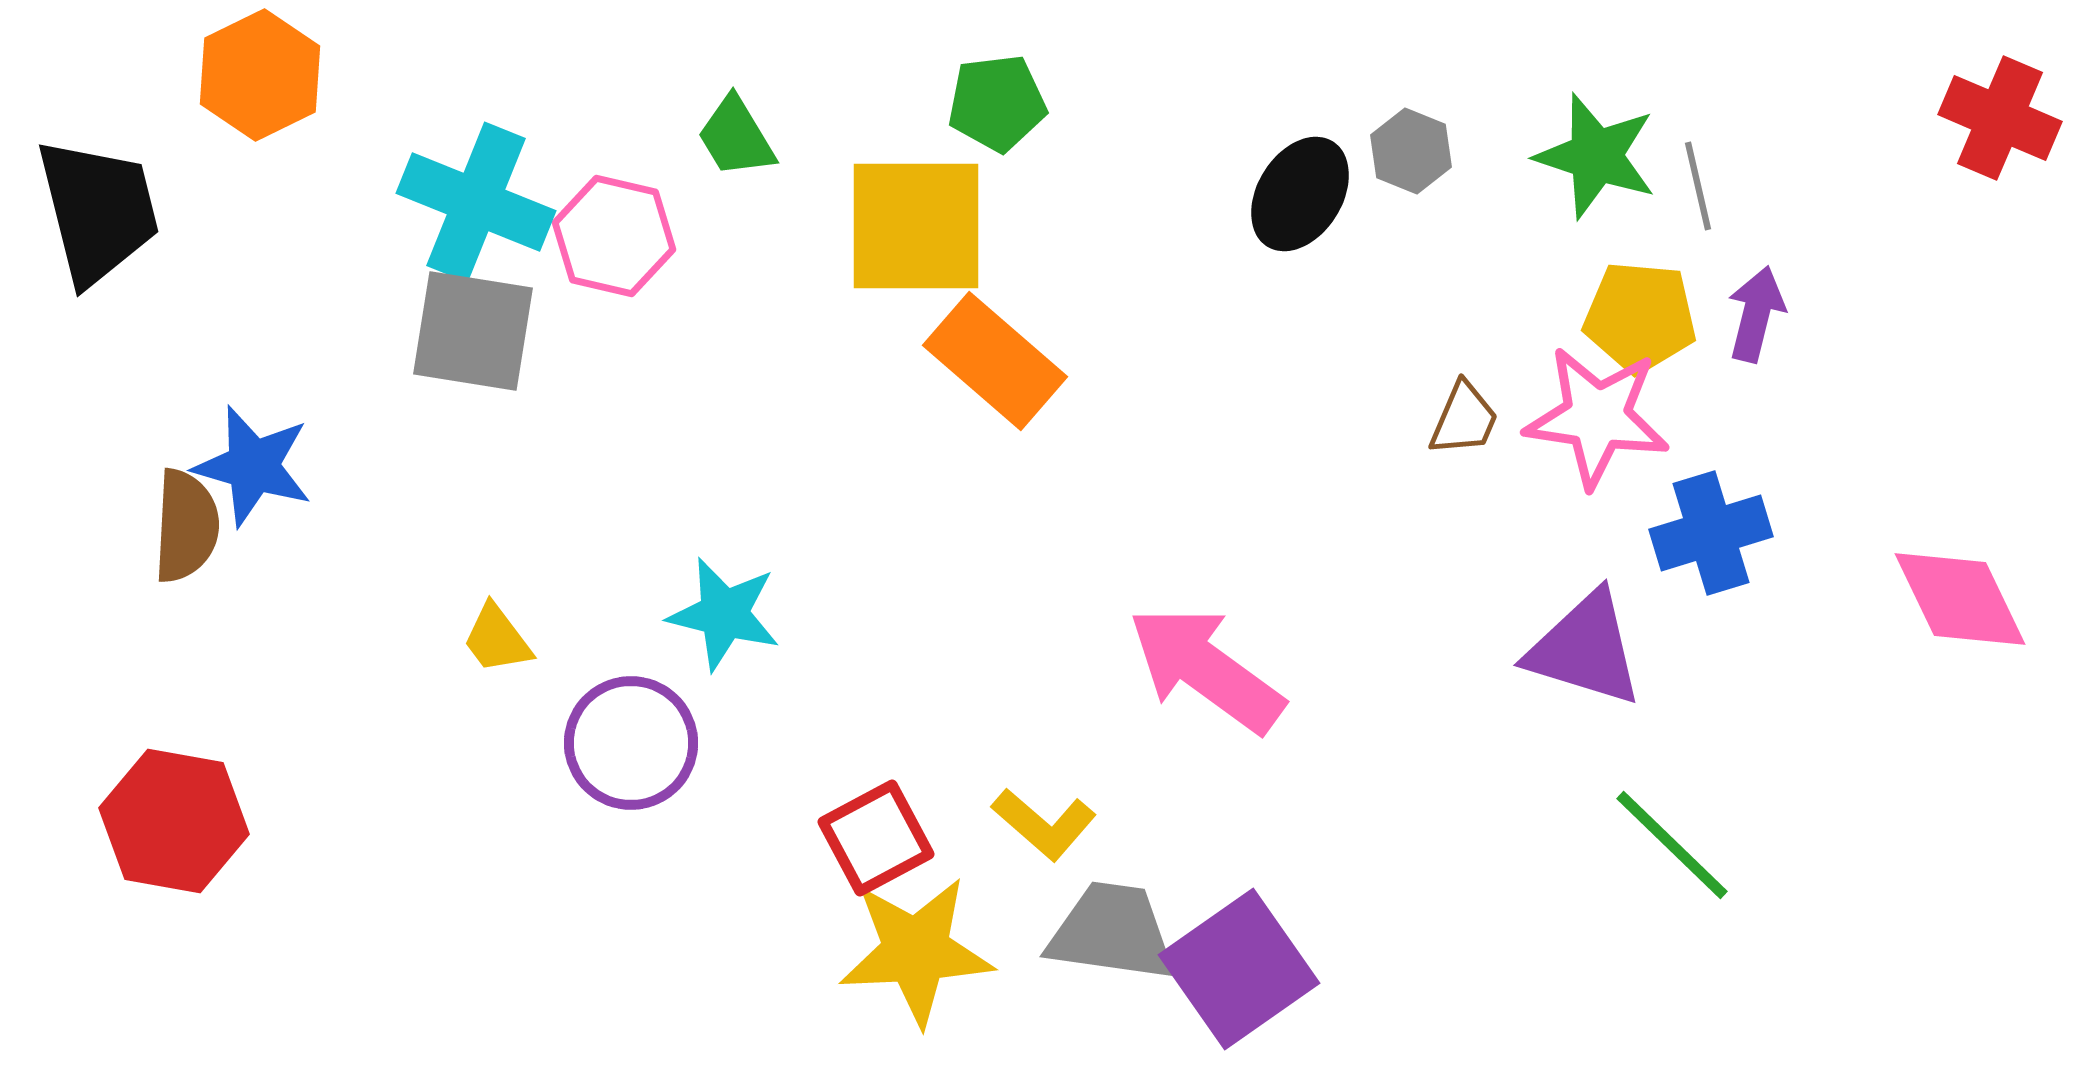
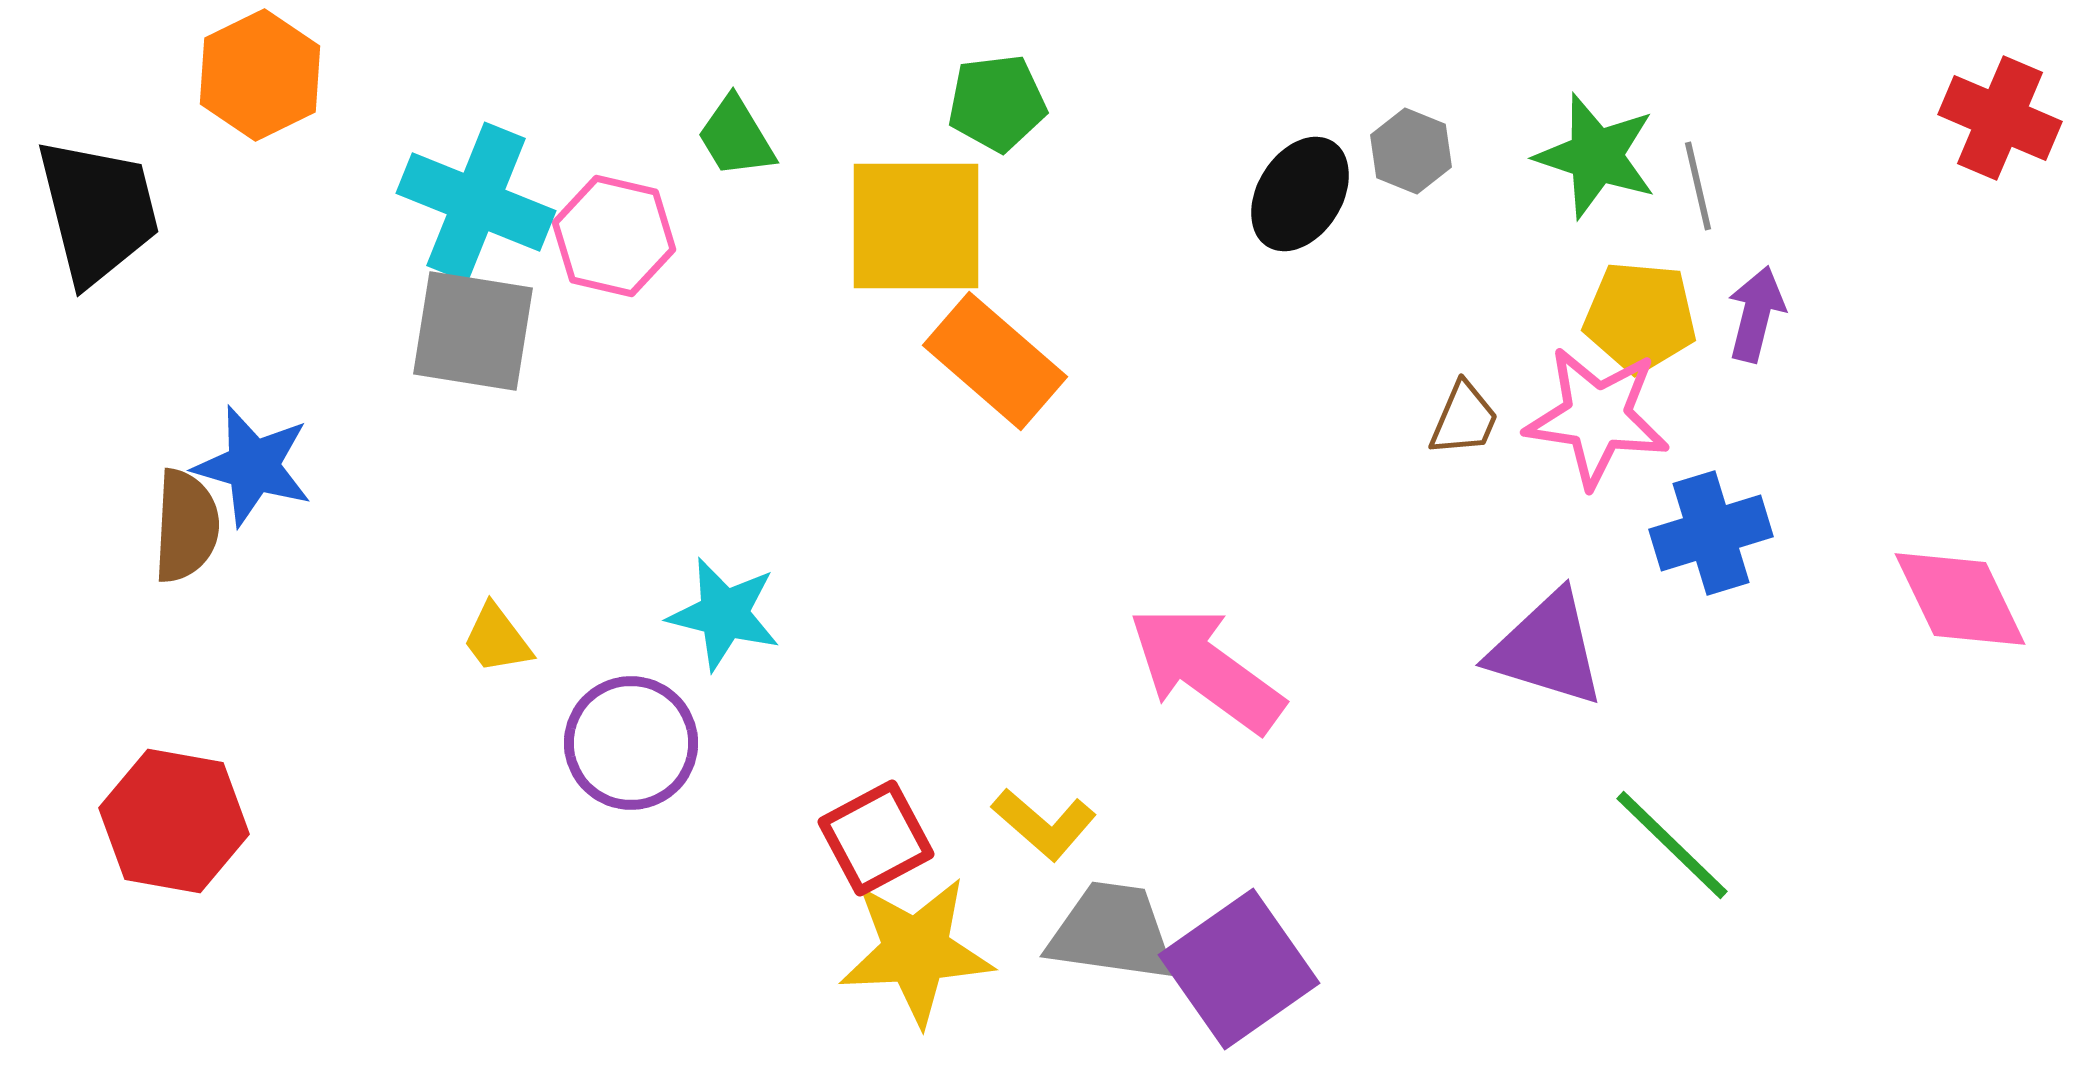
purple triangle: moved 38 px left
